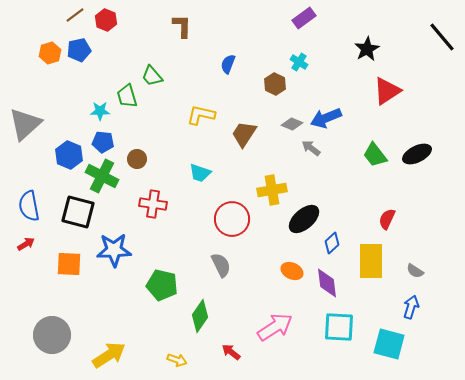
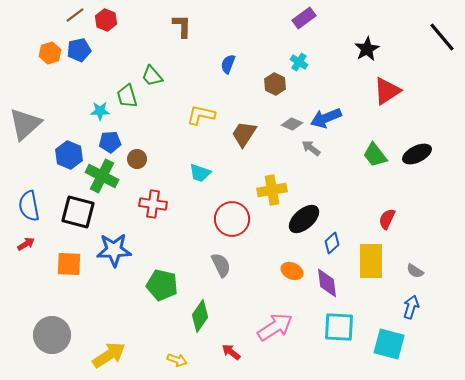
blue pentagon at (103, 142): moved 7 px right; rotated 10 degrees counterclockwise
